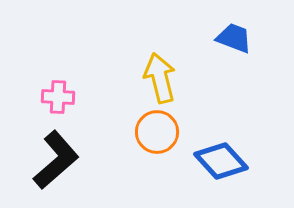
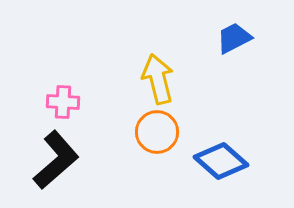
blue trapezoid: rotated 48 degrees counterclockwise
yellow arrow: moved 2 px left, 1 px down
pink cross: moved 5 px right, 5 px down
blue diamond: rotated 6 degrees counterclockwise
